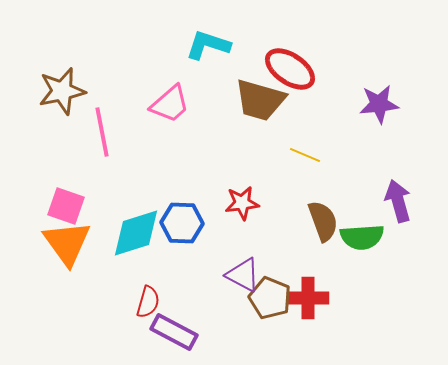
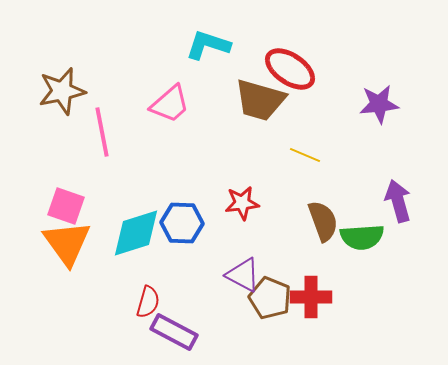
red cross: moved 3 px right, 1 px up
